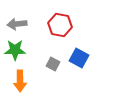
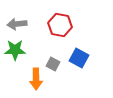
orange arrow: moved 16 px right, 2 px up
